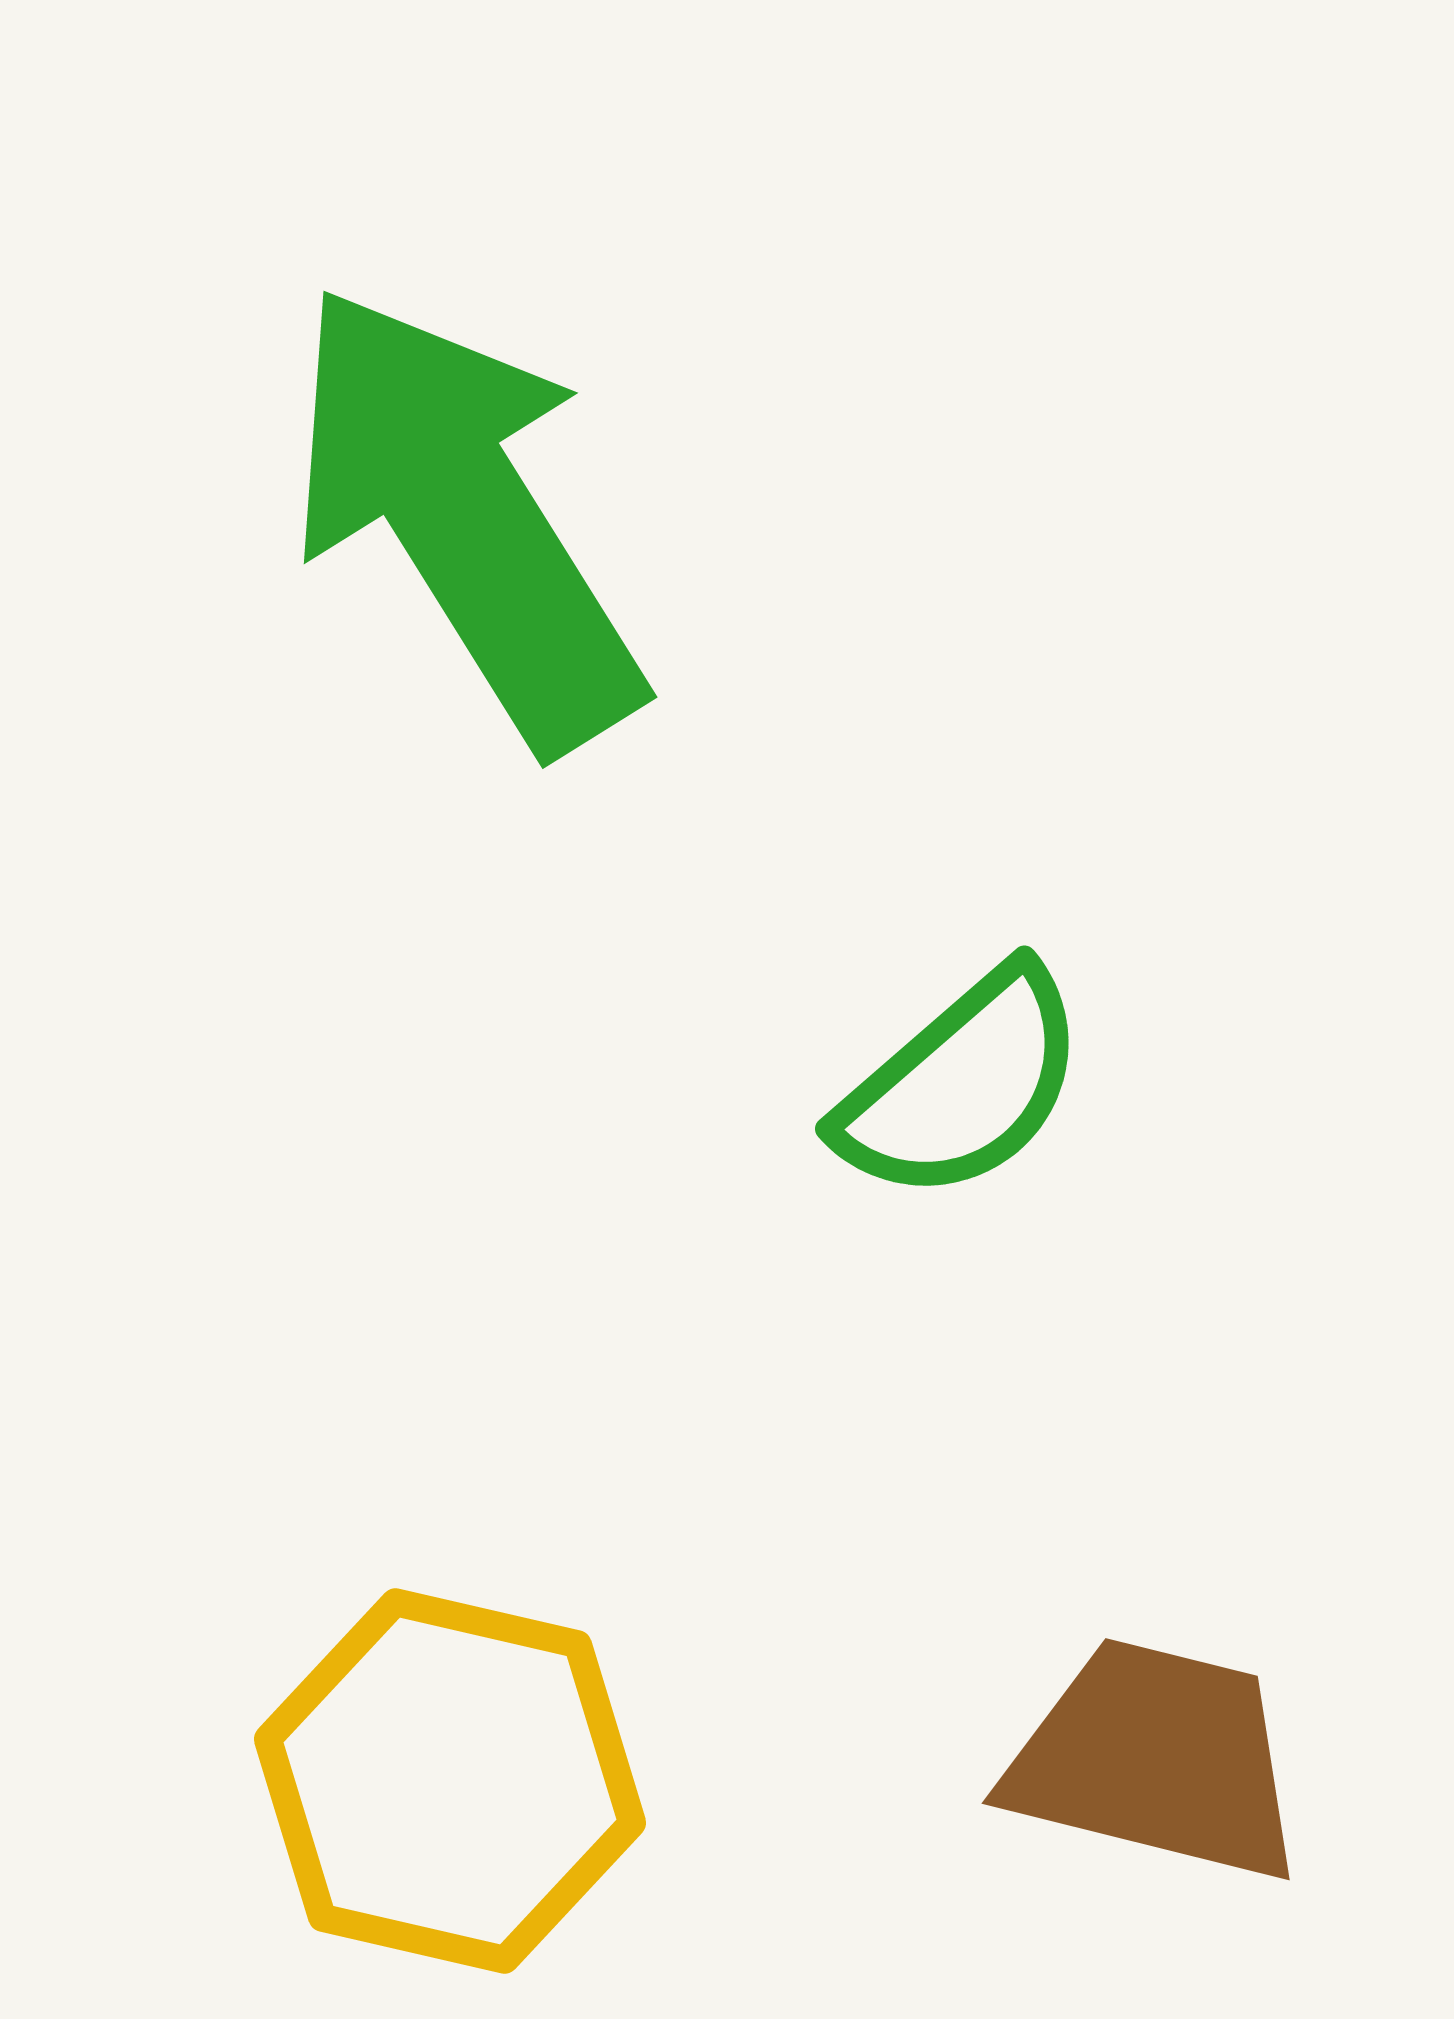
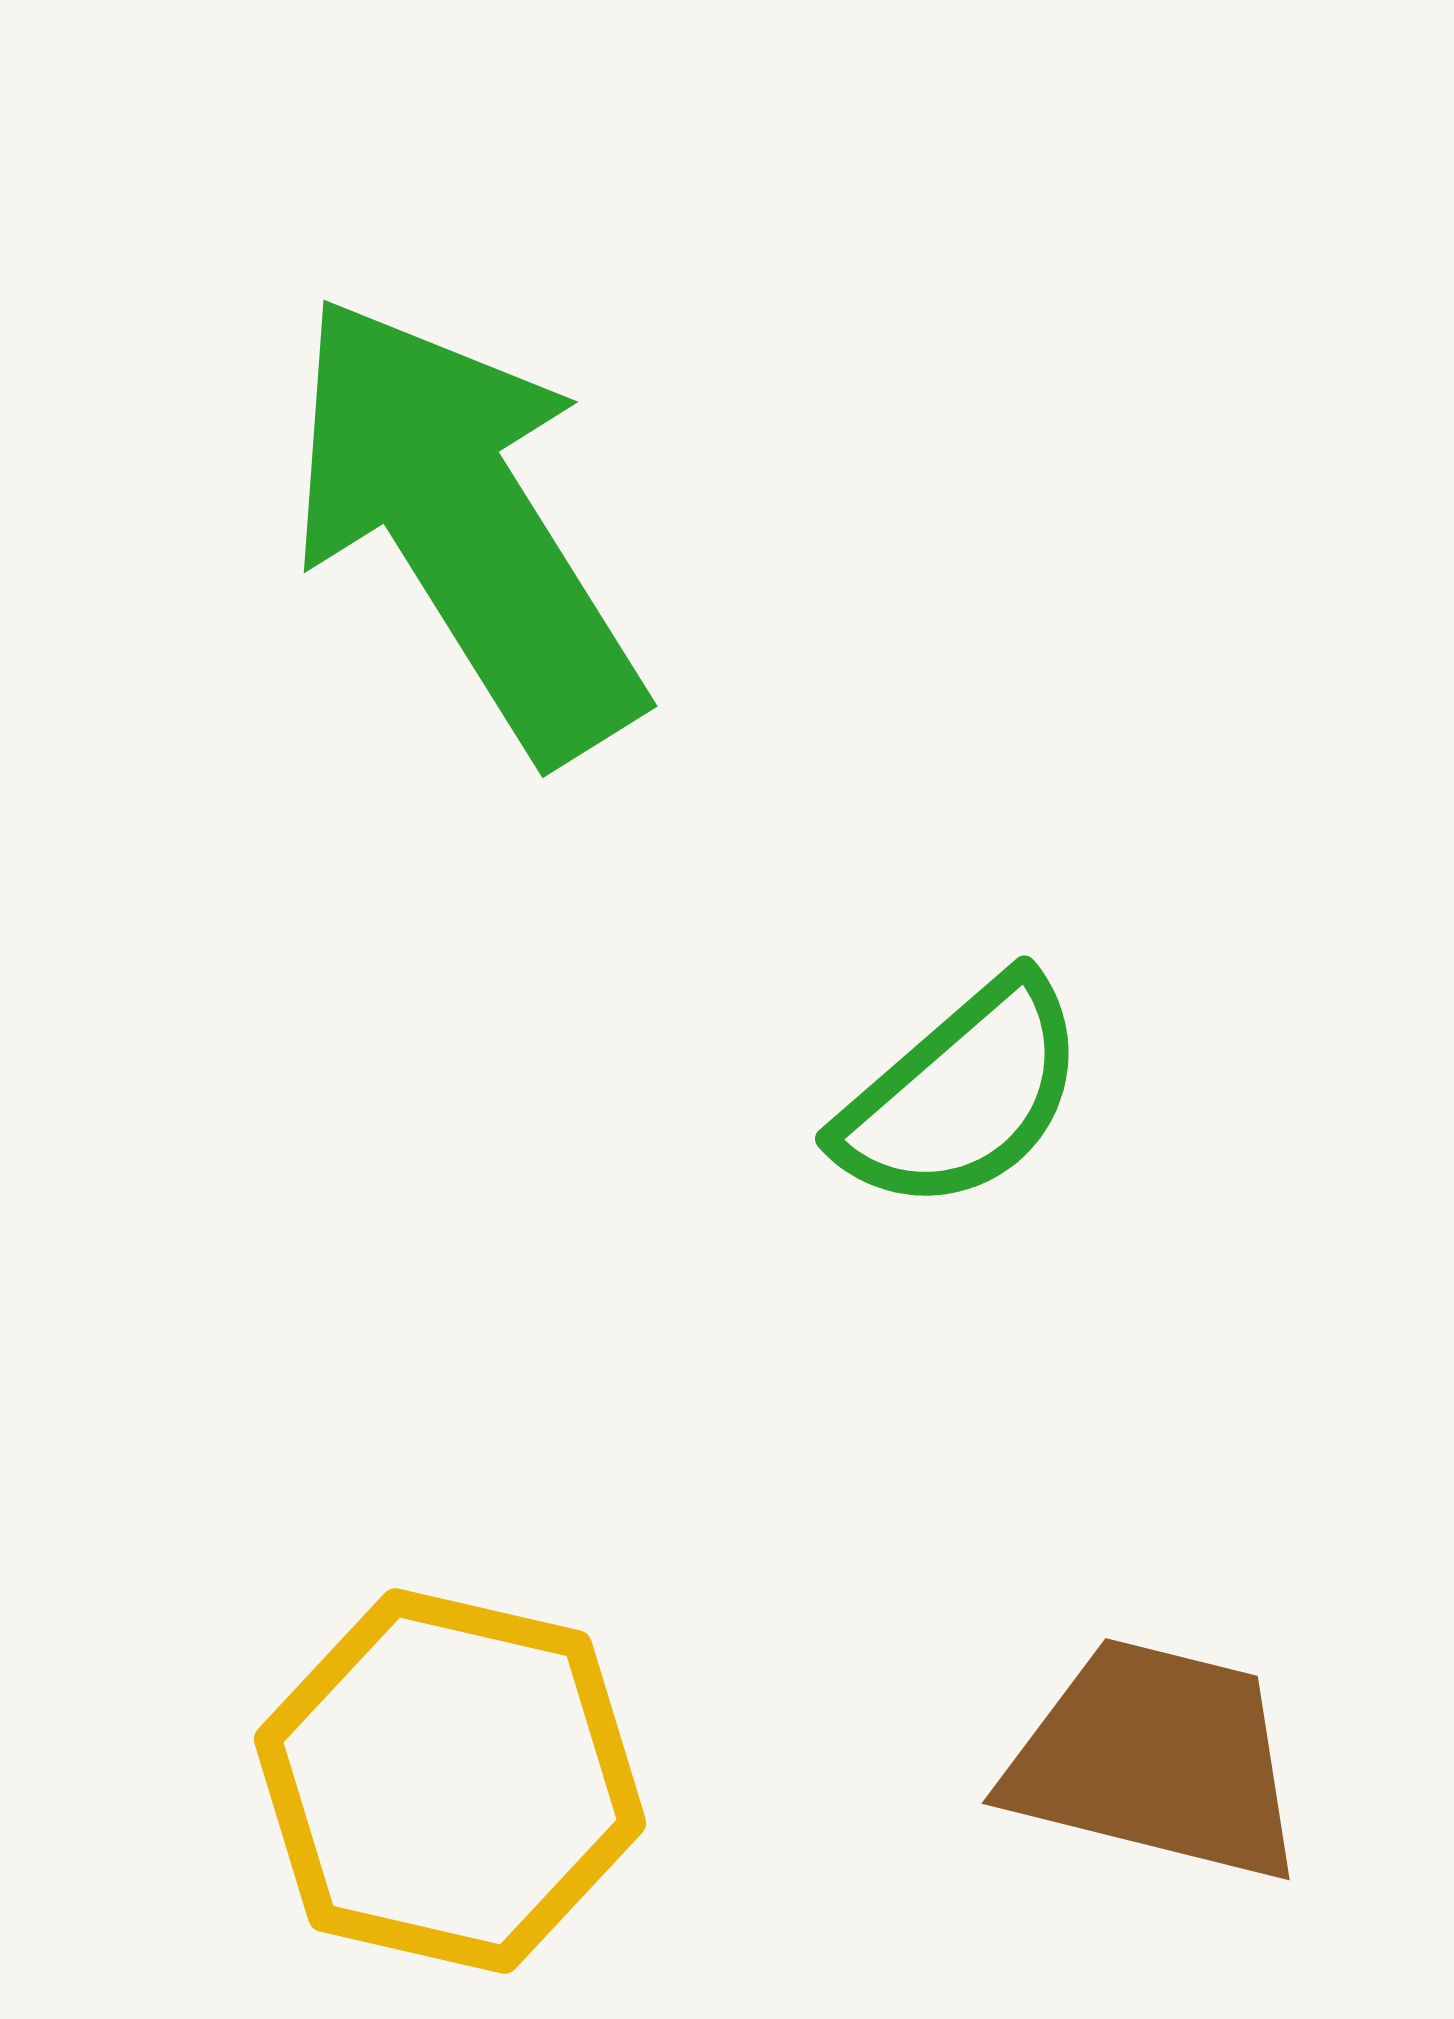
green arrow: moved 9 px down
green semicircle: moved 10 px down
